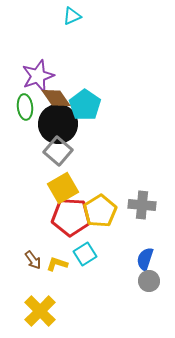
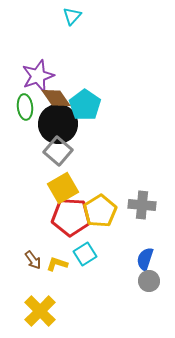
cyan triangle: rotated 24 degrees counterclockwise
